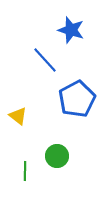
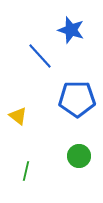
blue line: moved 5 px left, 4 px up
blue pentagon: rotated 27 degrees clockwise
green circle: moved 22 px right
green line: moved 1 px right; rotated 12 degrees clockwise
